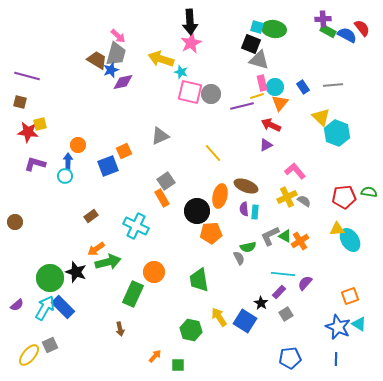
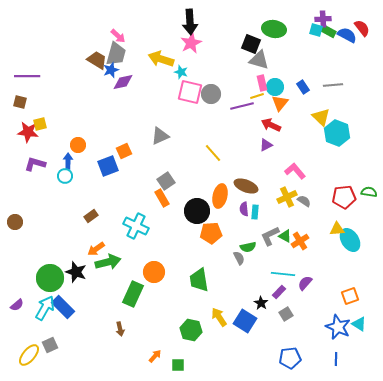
cyan square at (257, 27): moved 59 px right, 3 px down
purple line at (27, 76): rotated 15 degrees counterclockwise
